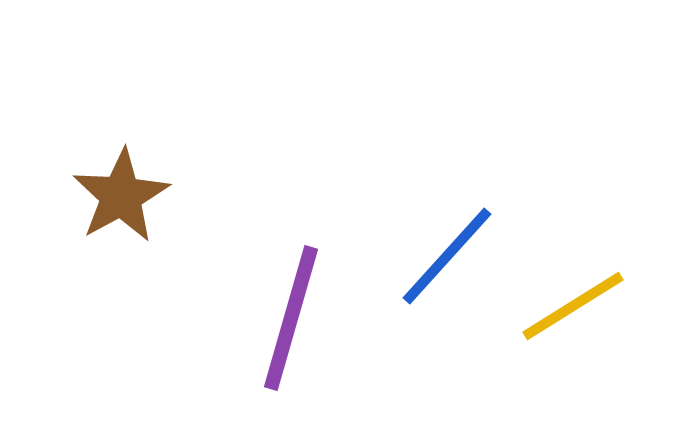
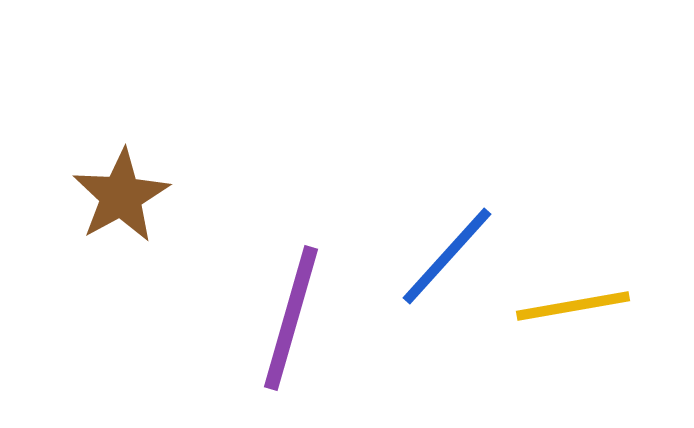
yellow line: rotated 22 degrees clockwise
